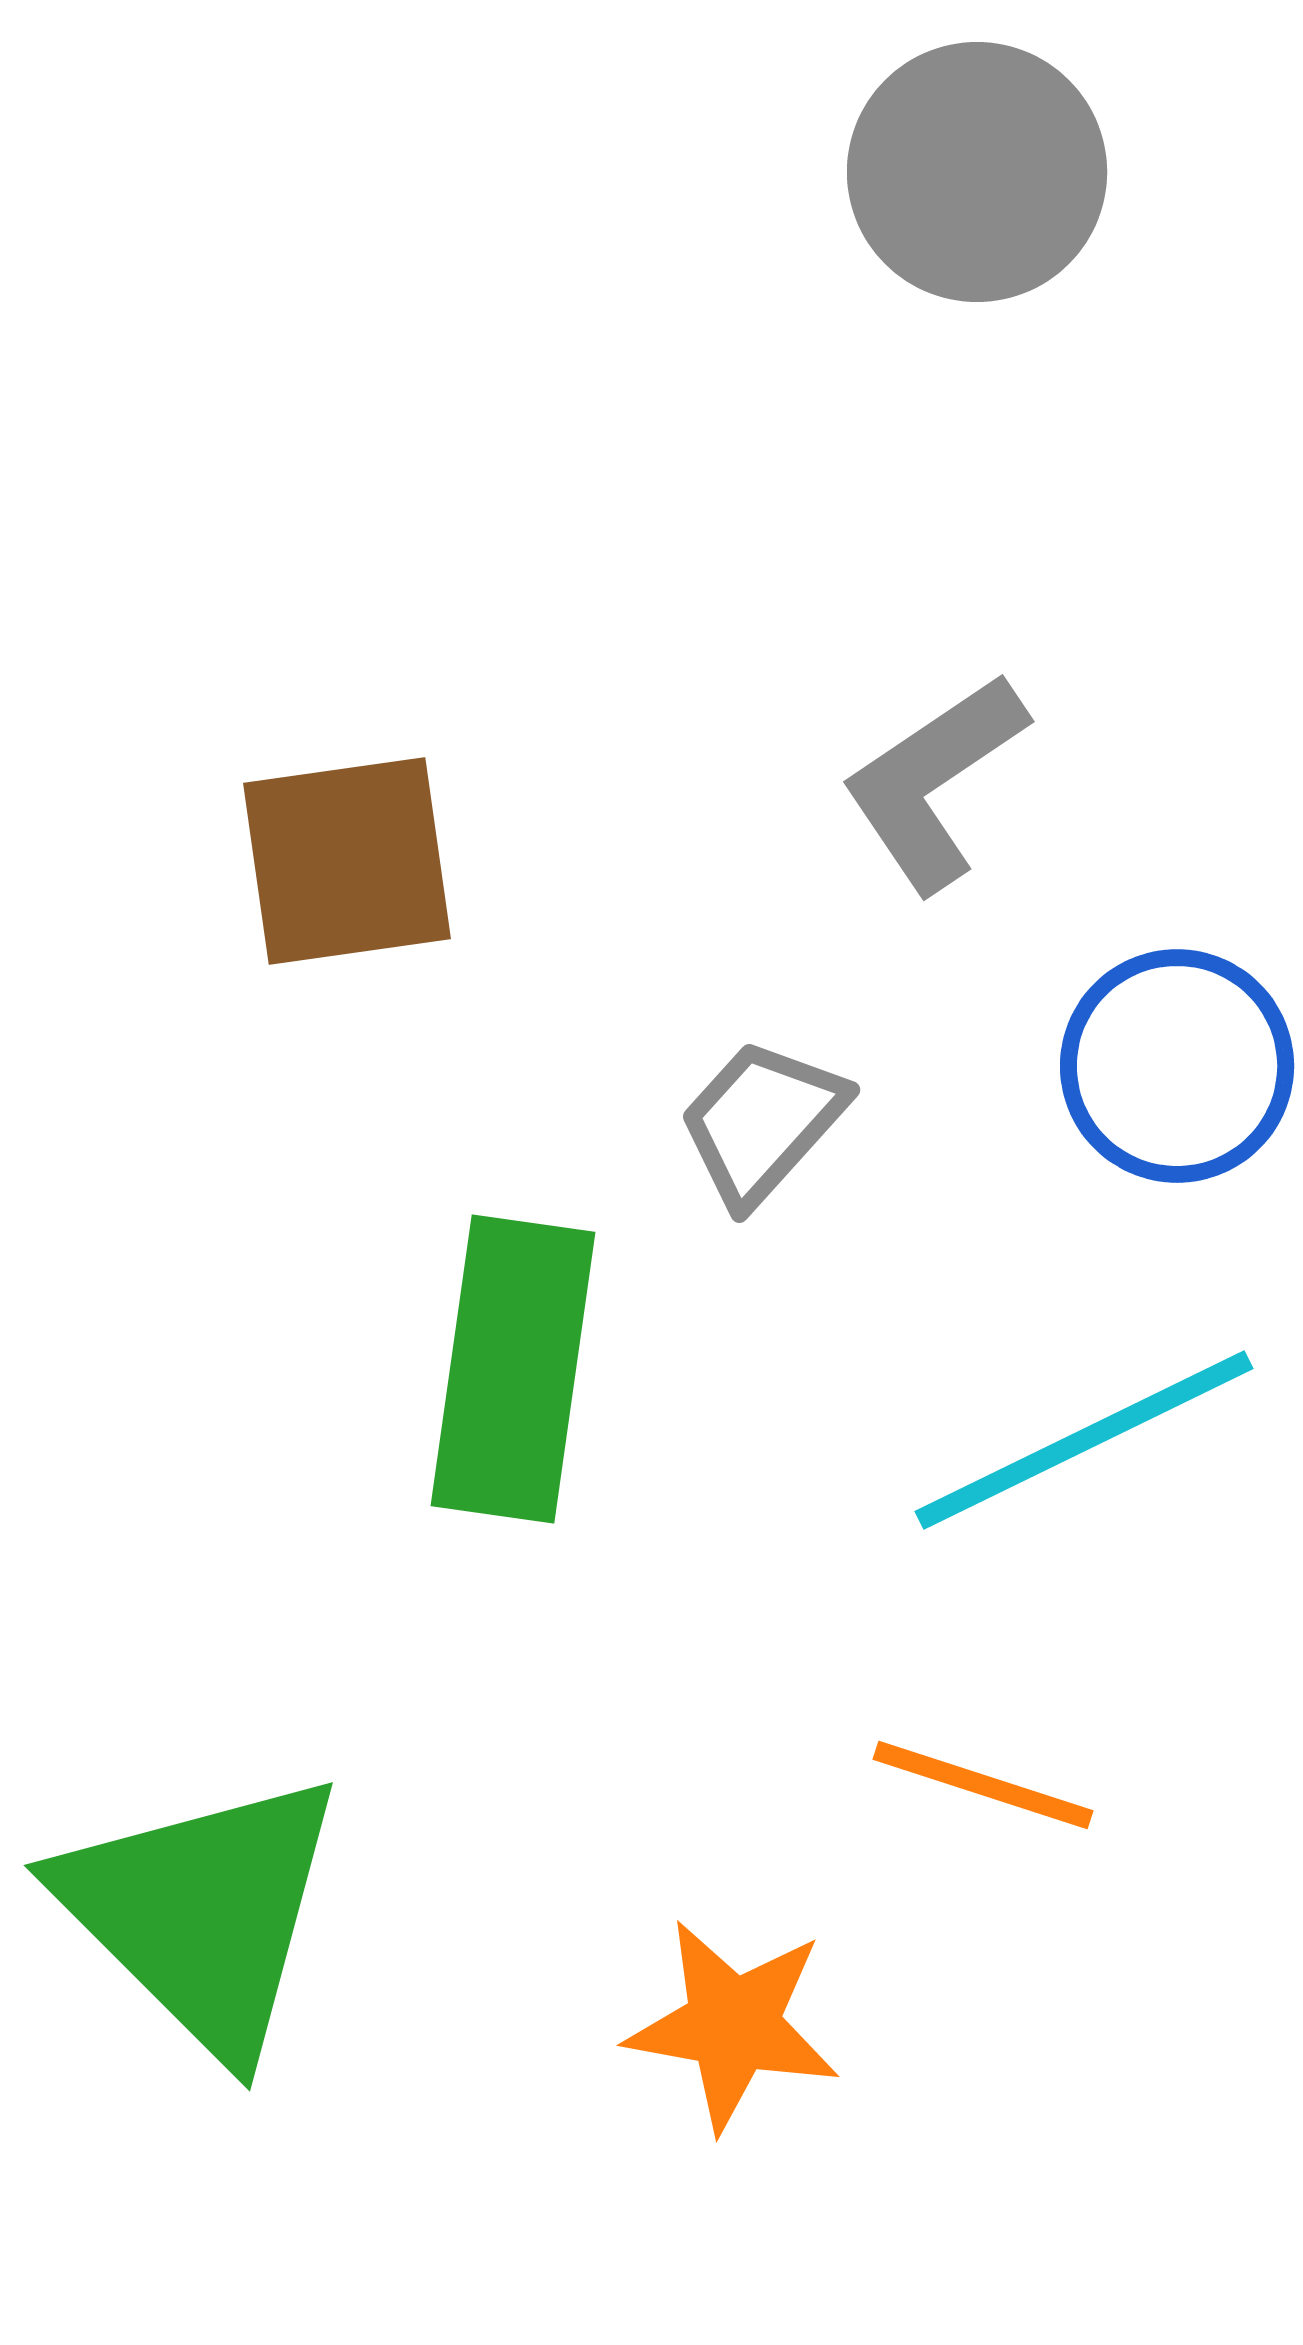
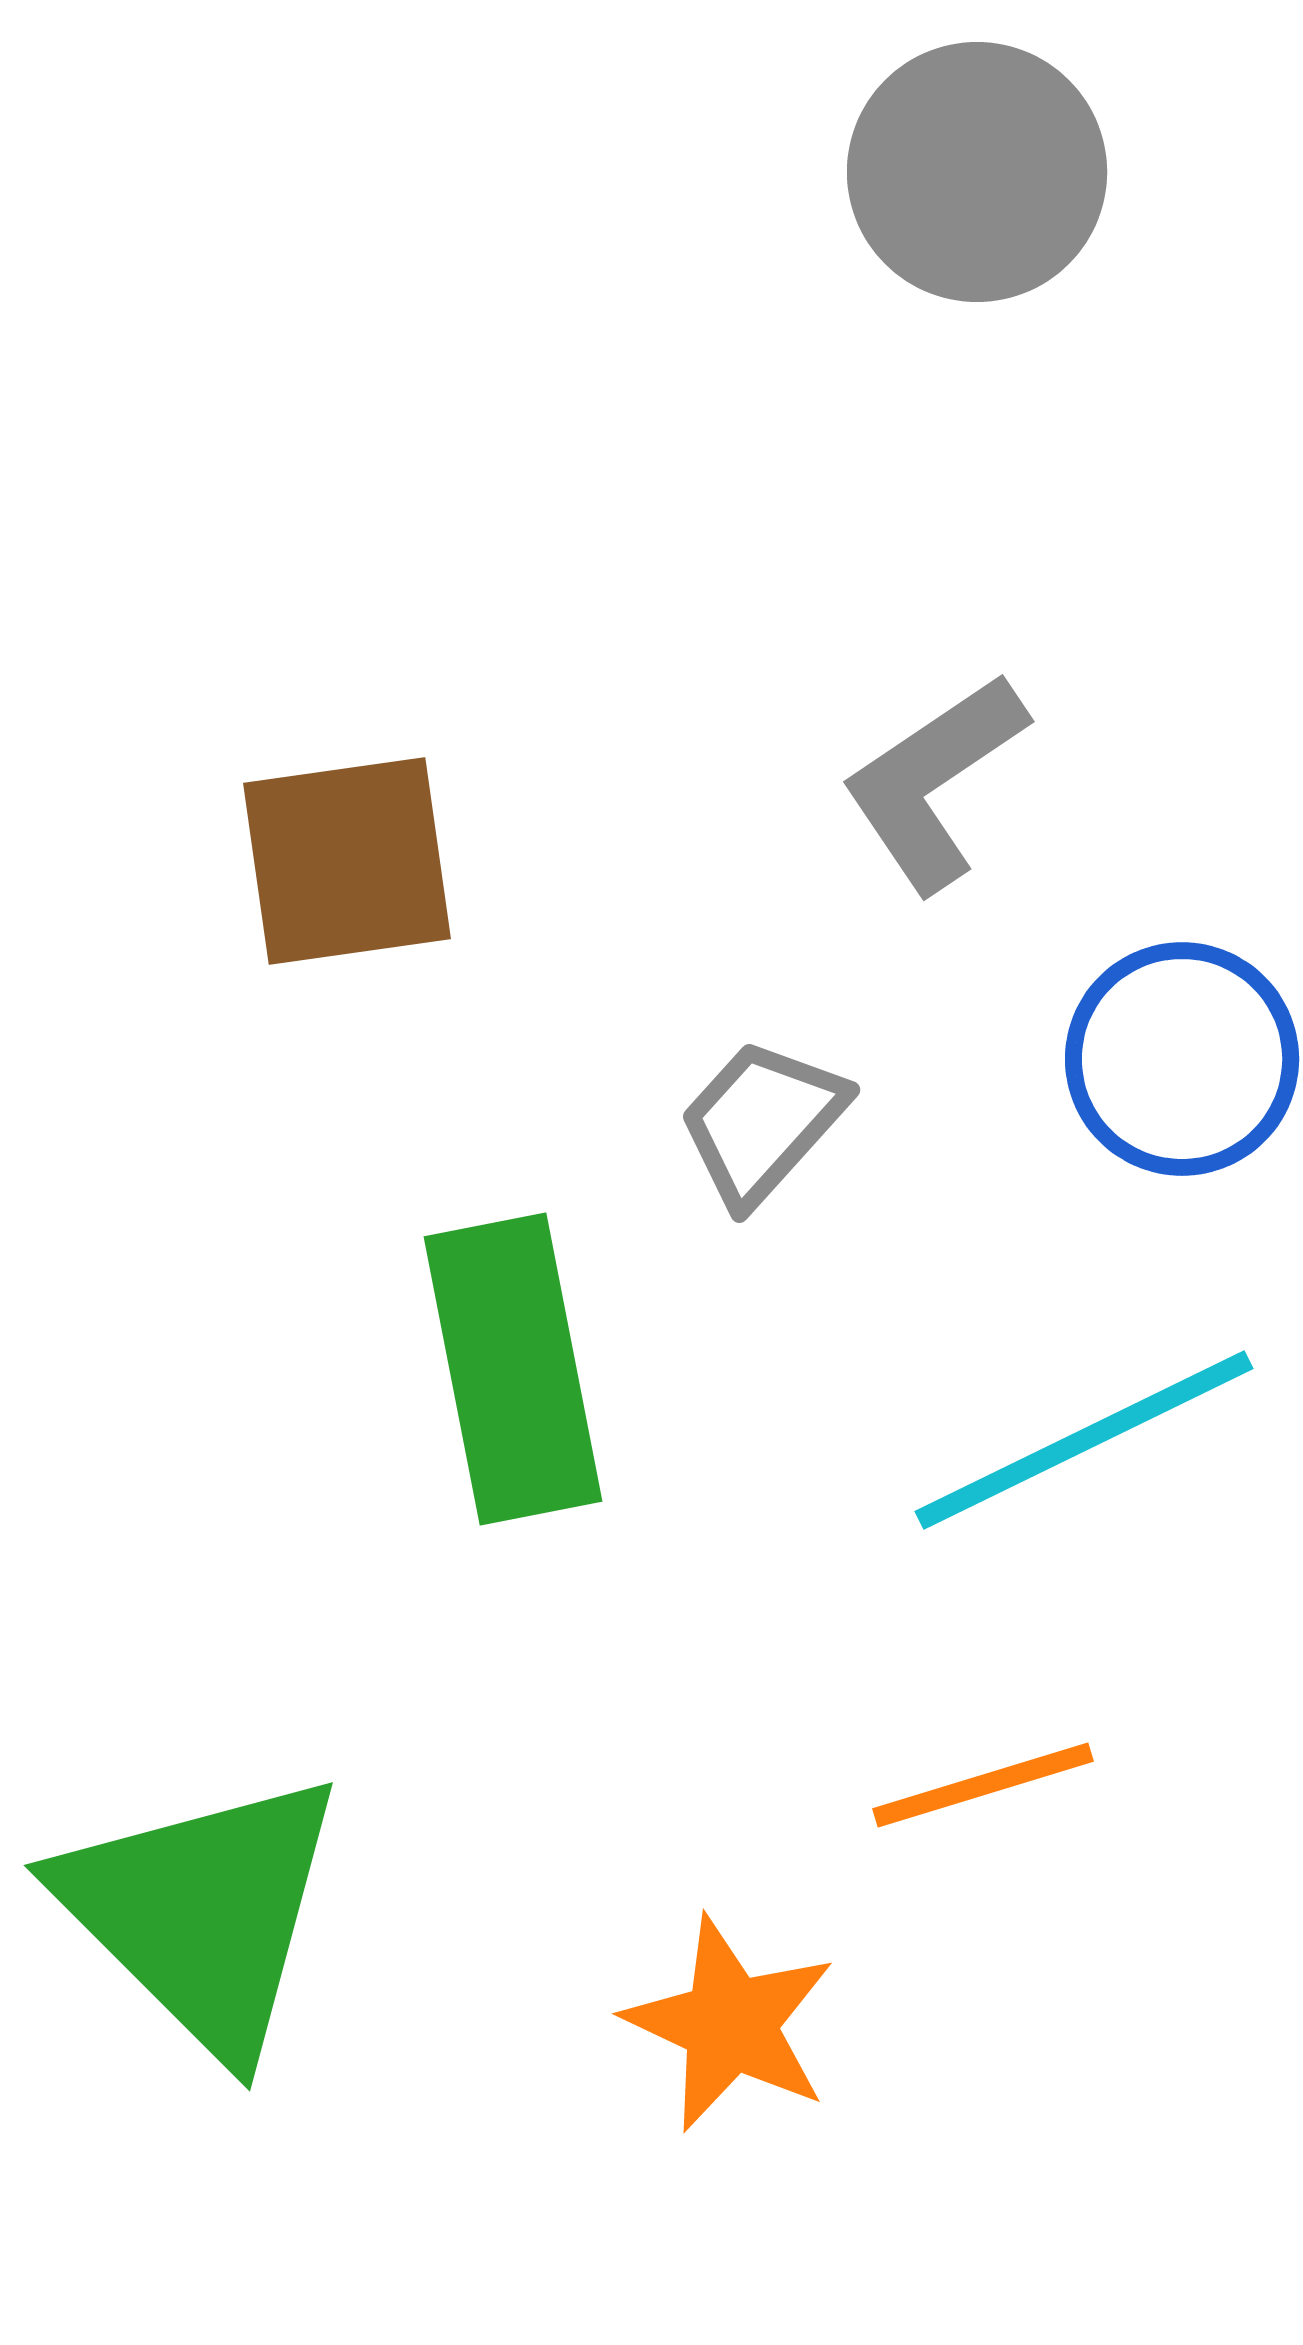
blue circle: moved 5 px right, 7 px up
green rectangle: rotated 19 degrees counterclockwise
orange line: rotated 35 degrees counterclockwise
orange star: moved 3 px left, 1 px up; rotated 15 degrees clockwise
